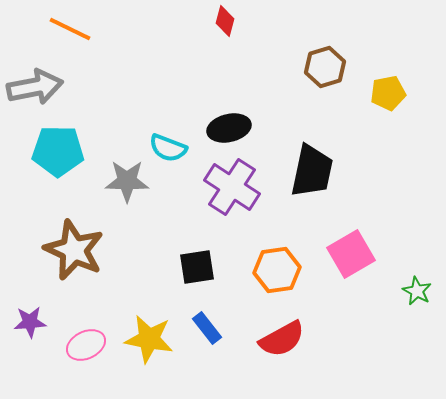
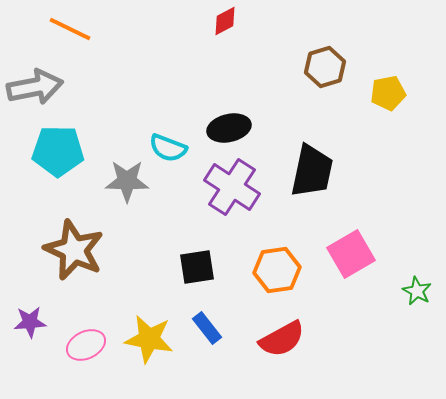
red diamond: rotated 48 degrees clockwise
